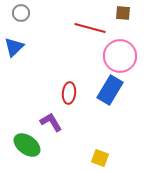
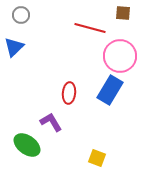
gray circle: moved 2 px down
yellow square: moved 3 px left
